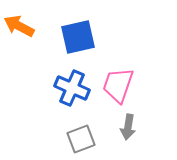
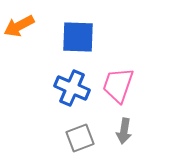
orange arrow: rotated 56 degrees counterclockwise
blue square: rotated 15 degrees clockwise
gray arrow: moved 4 px left, 4 px down
gray square: moved 1 px left, 1 px up
